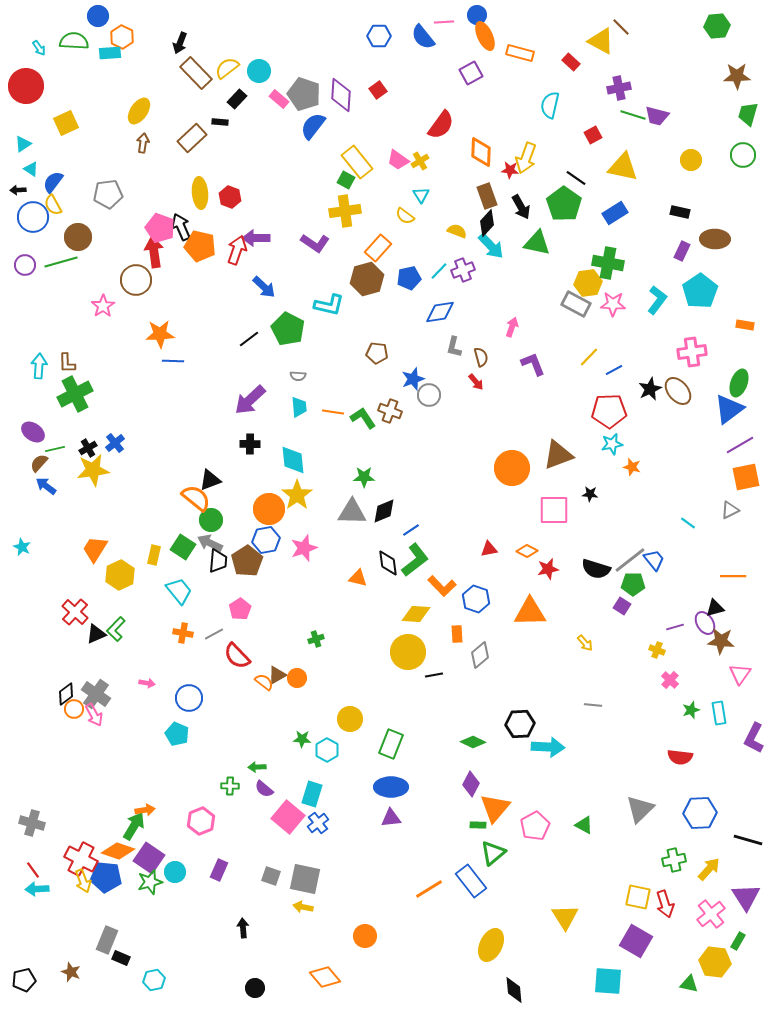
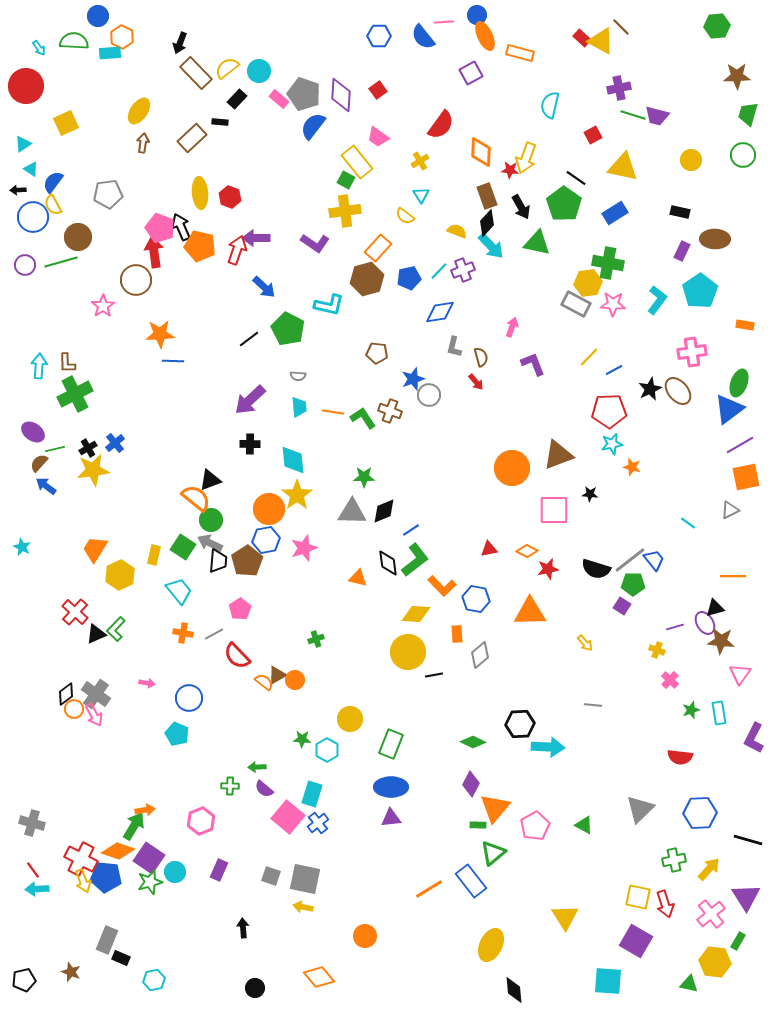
red rectangle at (571, 62): moved 11 px right, 24 px up
pink trapezoid at (398, 160): moved 20 px left, 23 px up
blue hexagon at (476, 599): rotated 8 degrees counterclockwise
orange circle at (297, 678): moved 2 px left, 2 px down
orange diamond at (325, 977): moved 6 px left
